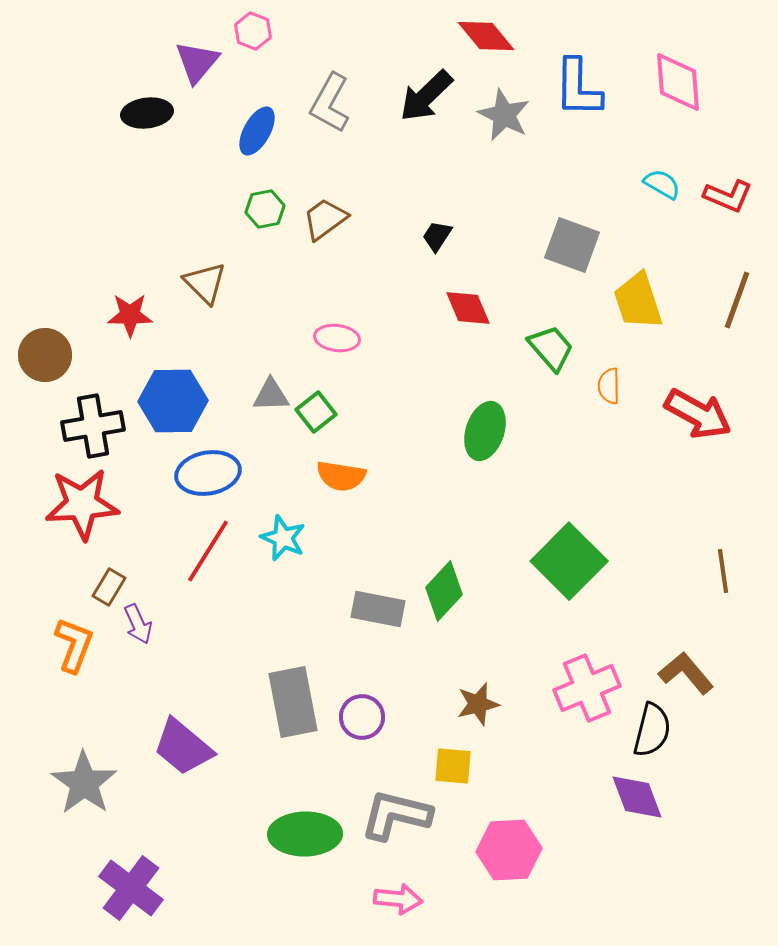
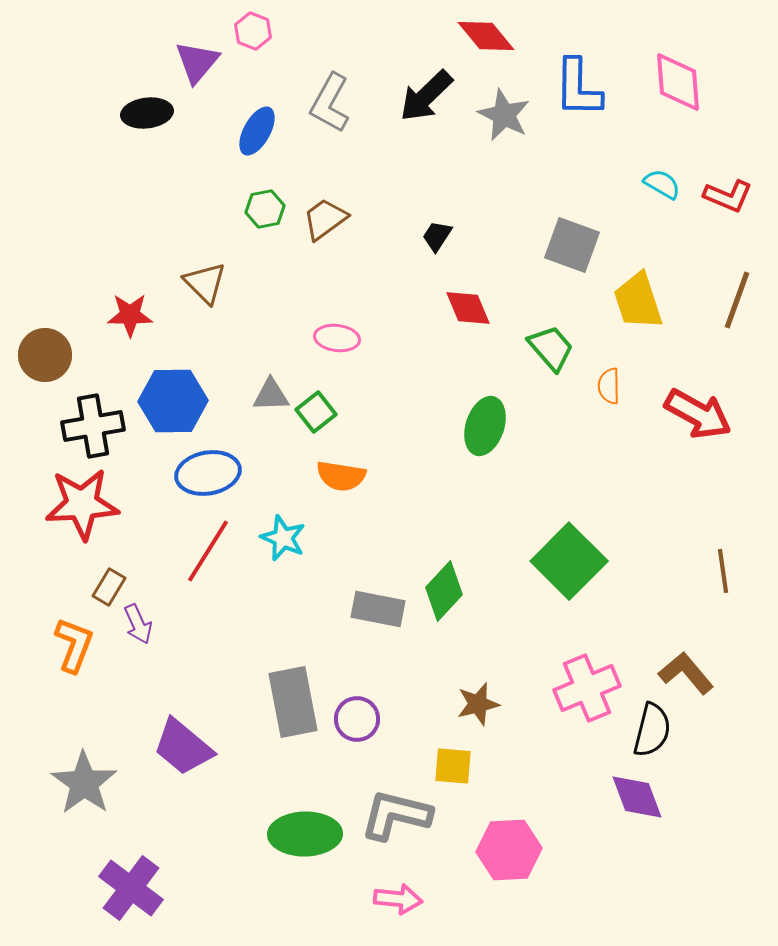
green ellipse at (485, 431): moved 5 px up
purple circle at (362, 717): moved 5 px left, 2 px down
